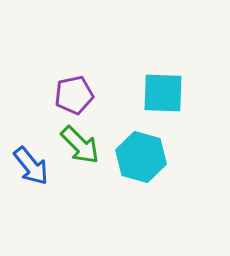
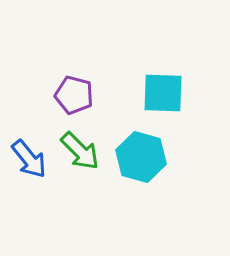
purple pentagon: rotated 27 degrees clockwise
green arrow: moved 6 px down
blue arrow: moved 2 px left, 7 px up
